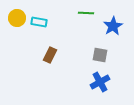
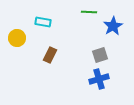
green line: moved 3 px right, 1 px up
yellow circle: moved 20 px down
cyan rectangle: moved 4 px right
gray square: rotated 28 degrees counterclockwise
blue cross: moved 1 px left, 3 px up; rotated 12 degrees clockwise
